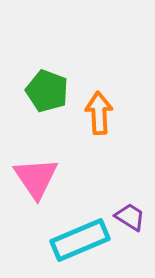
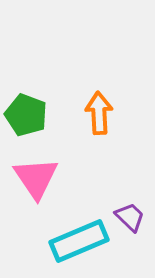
green pentagon: moved 21 px left, 24 px down
purple trapezoid: rotated 12 degrees clockwise
cyan rectangle: moved 1 px left, 1 px down
